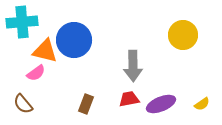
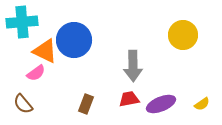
orange triangle: rotated 12 degrees clockwise
